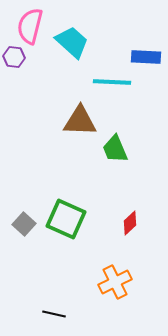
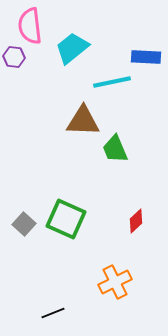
pink semicircle: rotated 21 degrees counterclockwise
cyan trapezoid: moved 6 px down; rotated 81 degrees counterclockwise
cyan line: rotated 15 degrees counterclockwise
brown triangle: moved 3 px right
red diamond: moved 6 px right, 2 px up
black line: moved 1 px left, 1 px up; rotated 35 degrees counterclockwise
